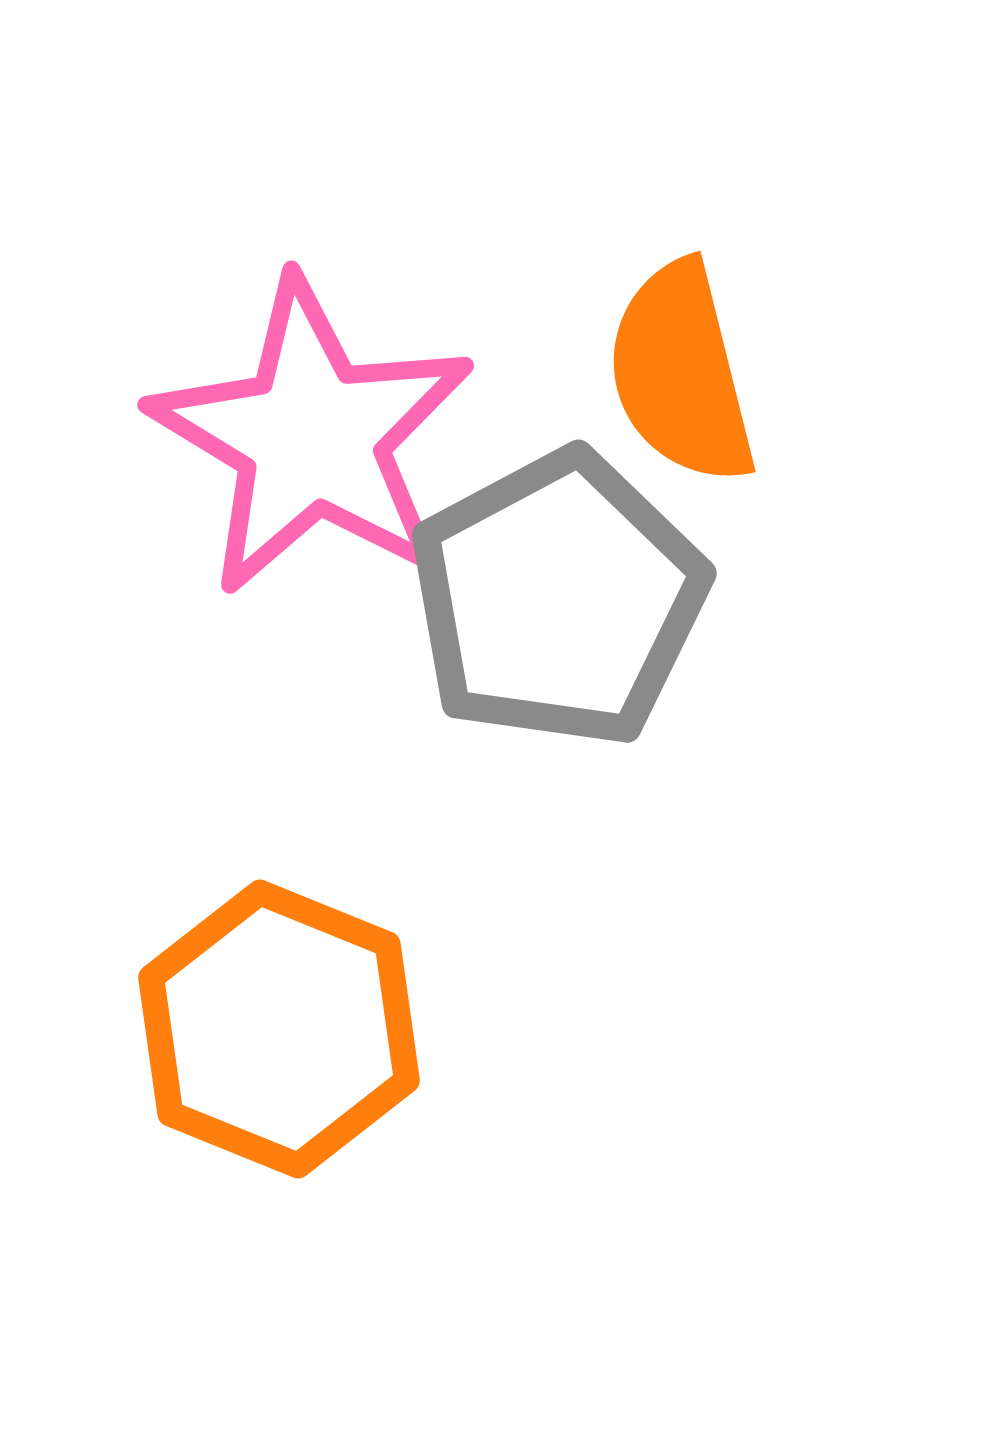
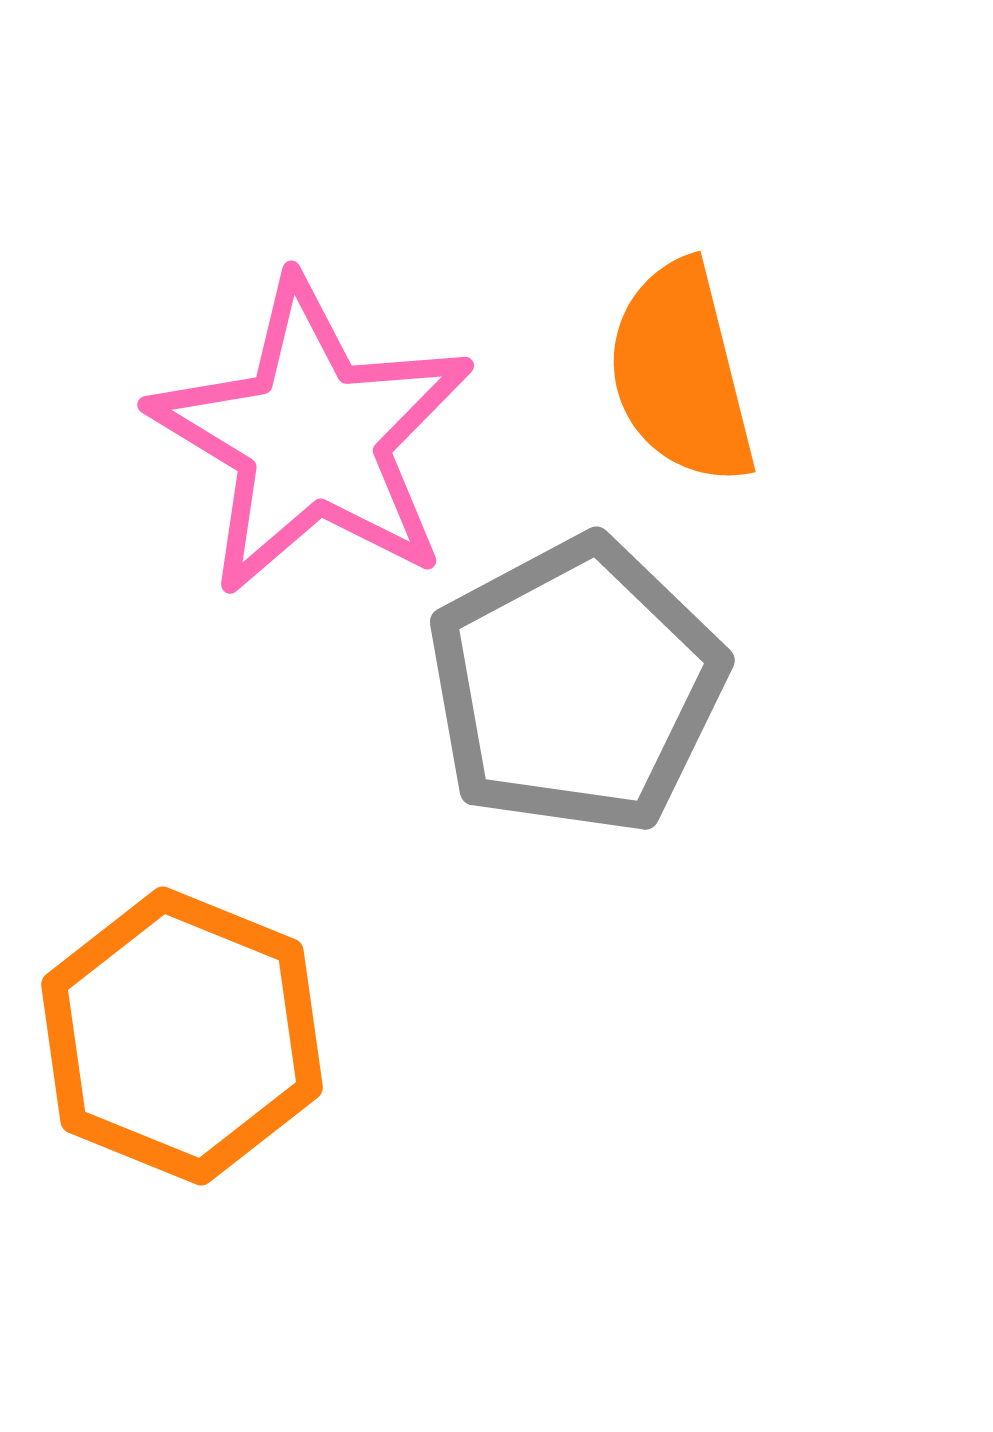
gray pentagon: moved 18 px right, 87 px down
orange hexagon: moved 97 px left, 7 px down
